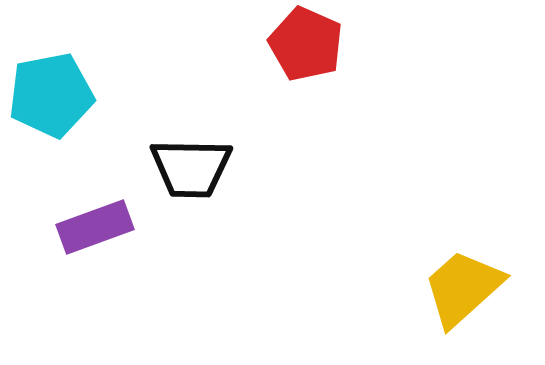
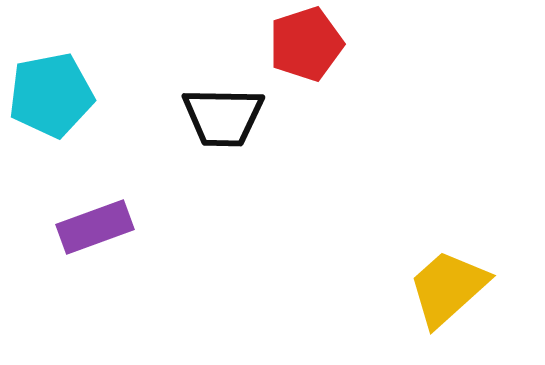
red pentagon: rotated 30 degrees clockwise
black trapezoid: moved 32 px right, 51 px up
yellow trapezoid: moved 15 px left
